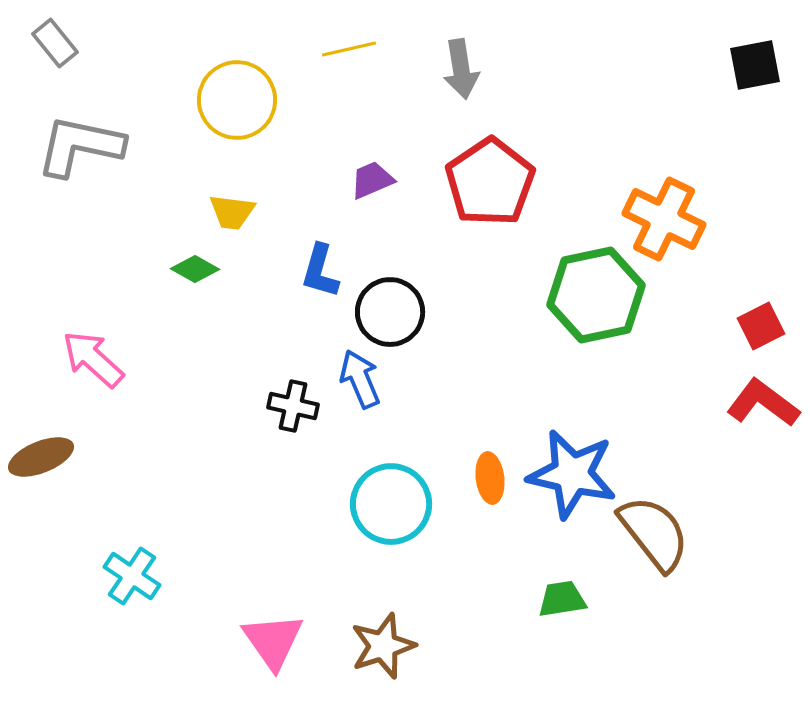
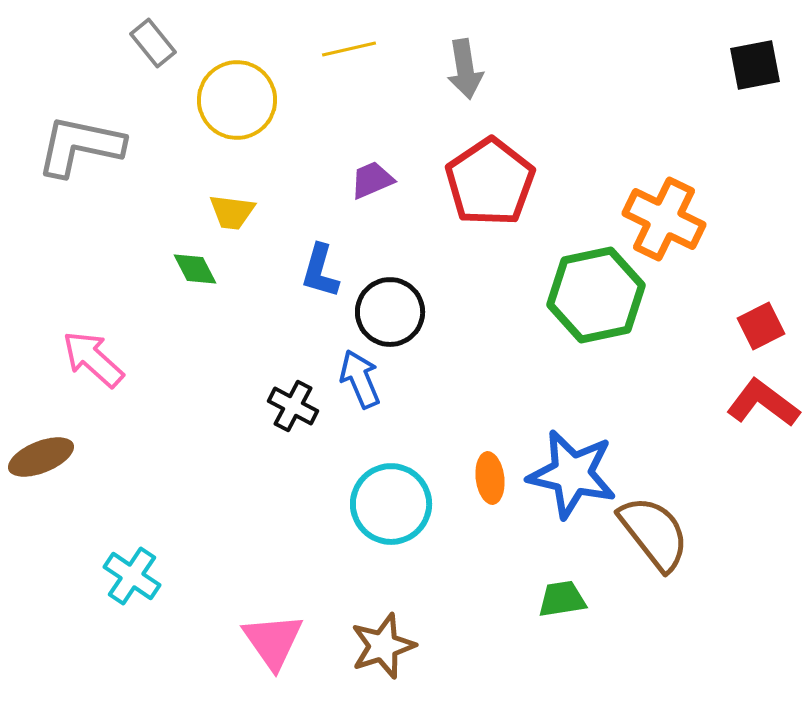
gray rectangle: moved 98 px right
gray arrow: moved 4 px right
green diamond: rotated 33 degrees clockwise
black cross: rotated 15 degrees clockwise
